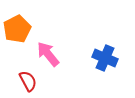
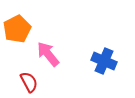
blue cross: moved 1 px left, 3 px down
red semicircle: moved 1 px right, 1 px down
